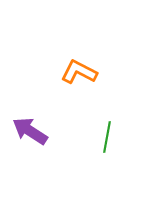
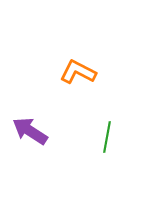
orange L-shape: moved 1 px left
